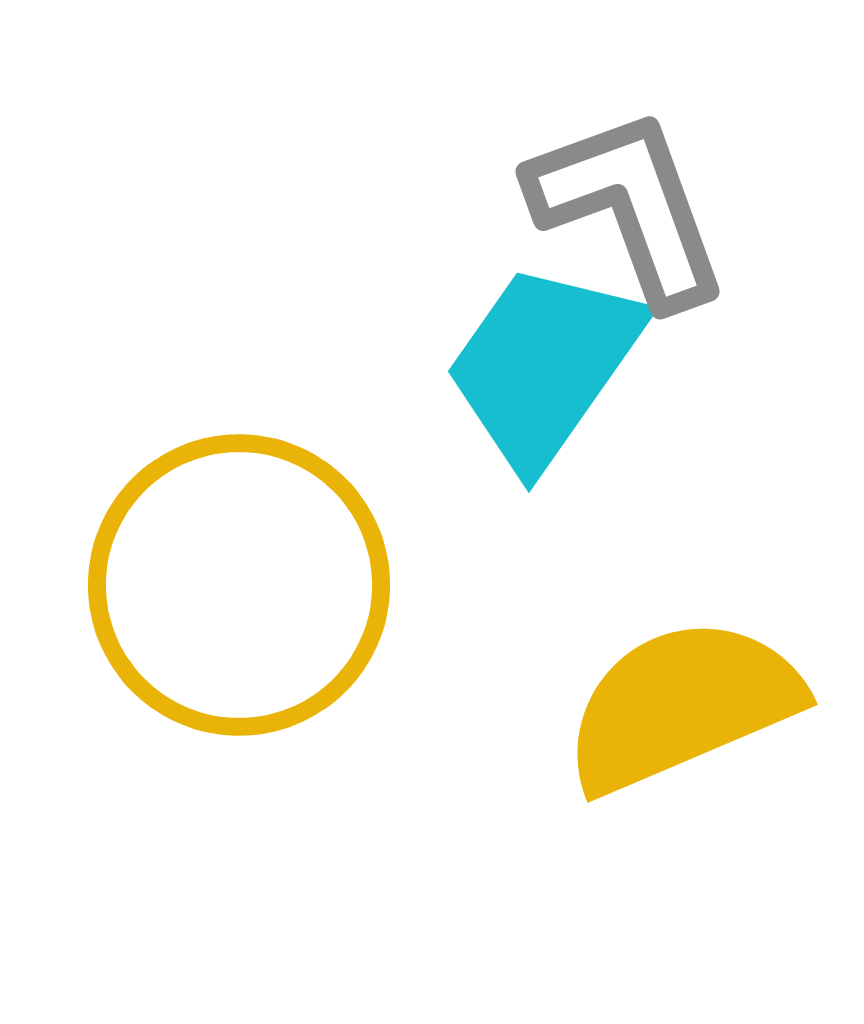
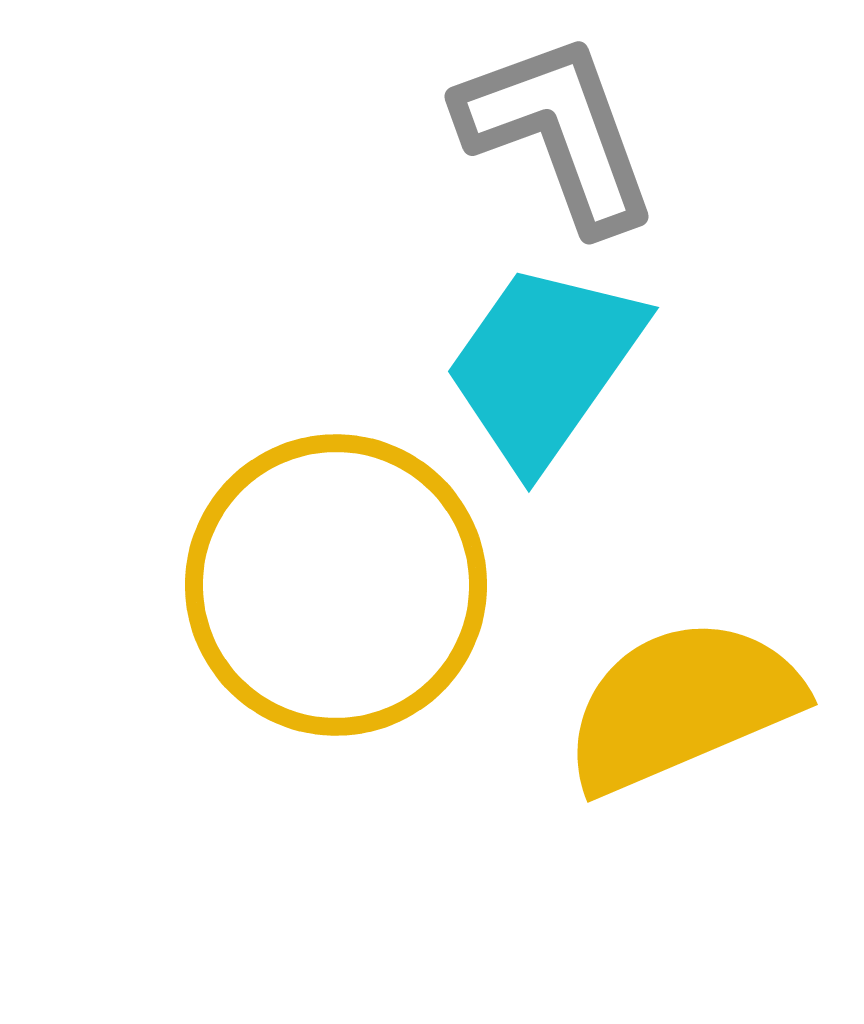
gray L-shape: moved 71 px left, 75 px up
yellow circle: moved 97 px right
